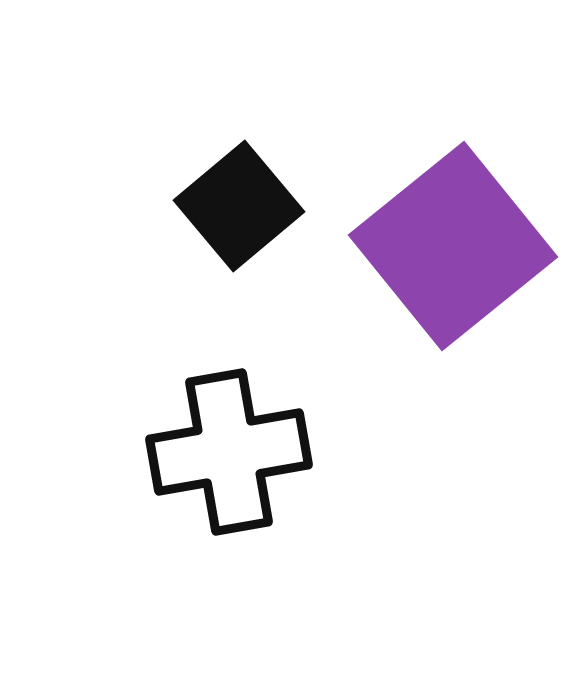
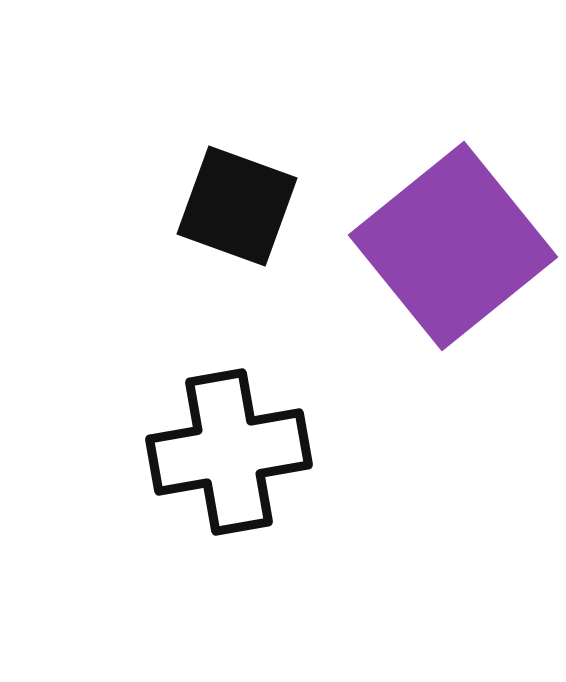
black square: moved 2 px left; rotated 30 degrees counterclockwise
